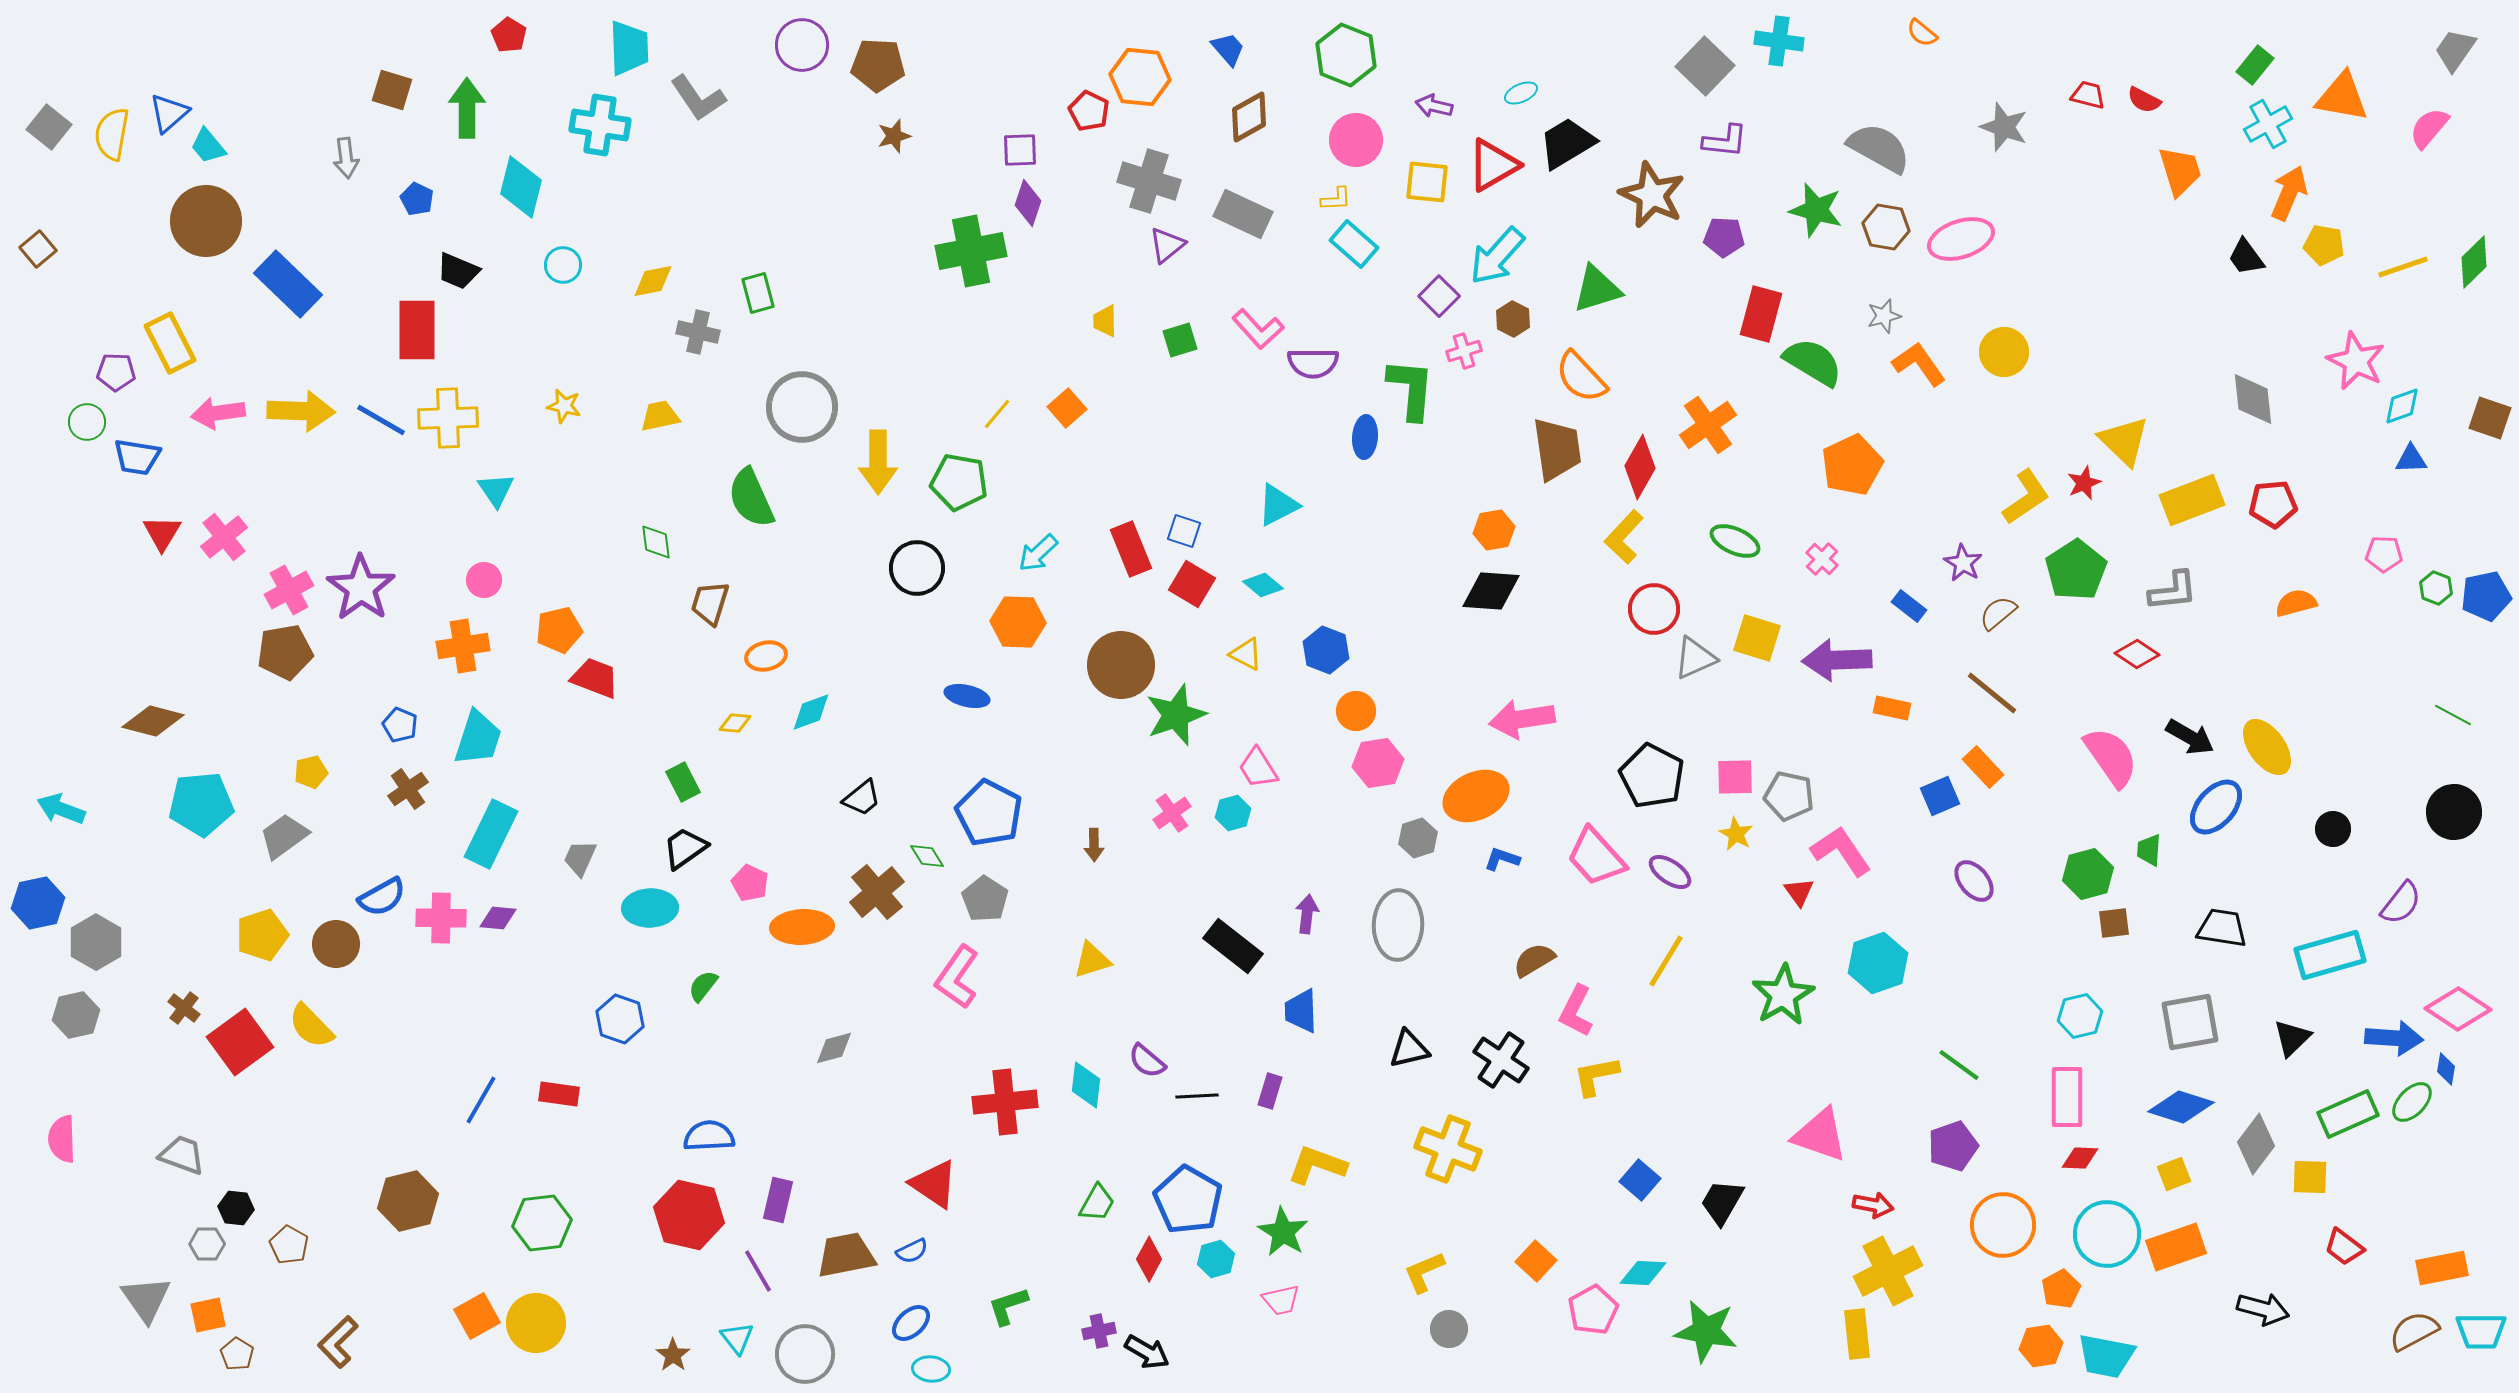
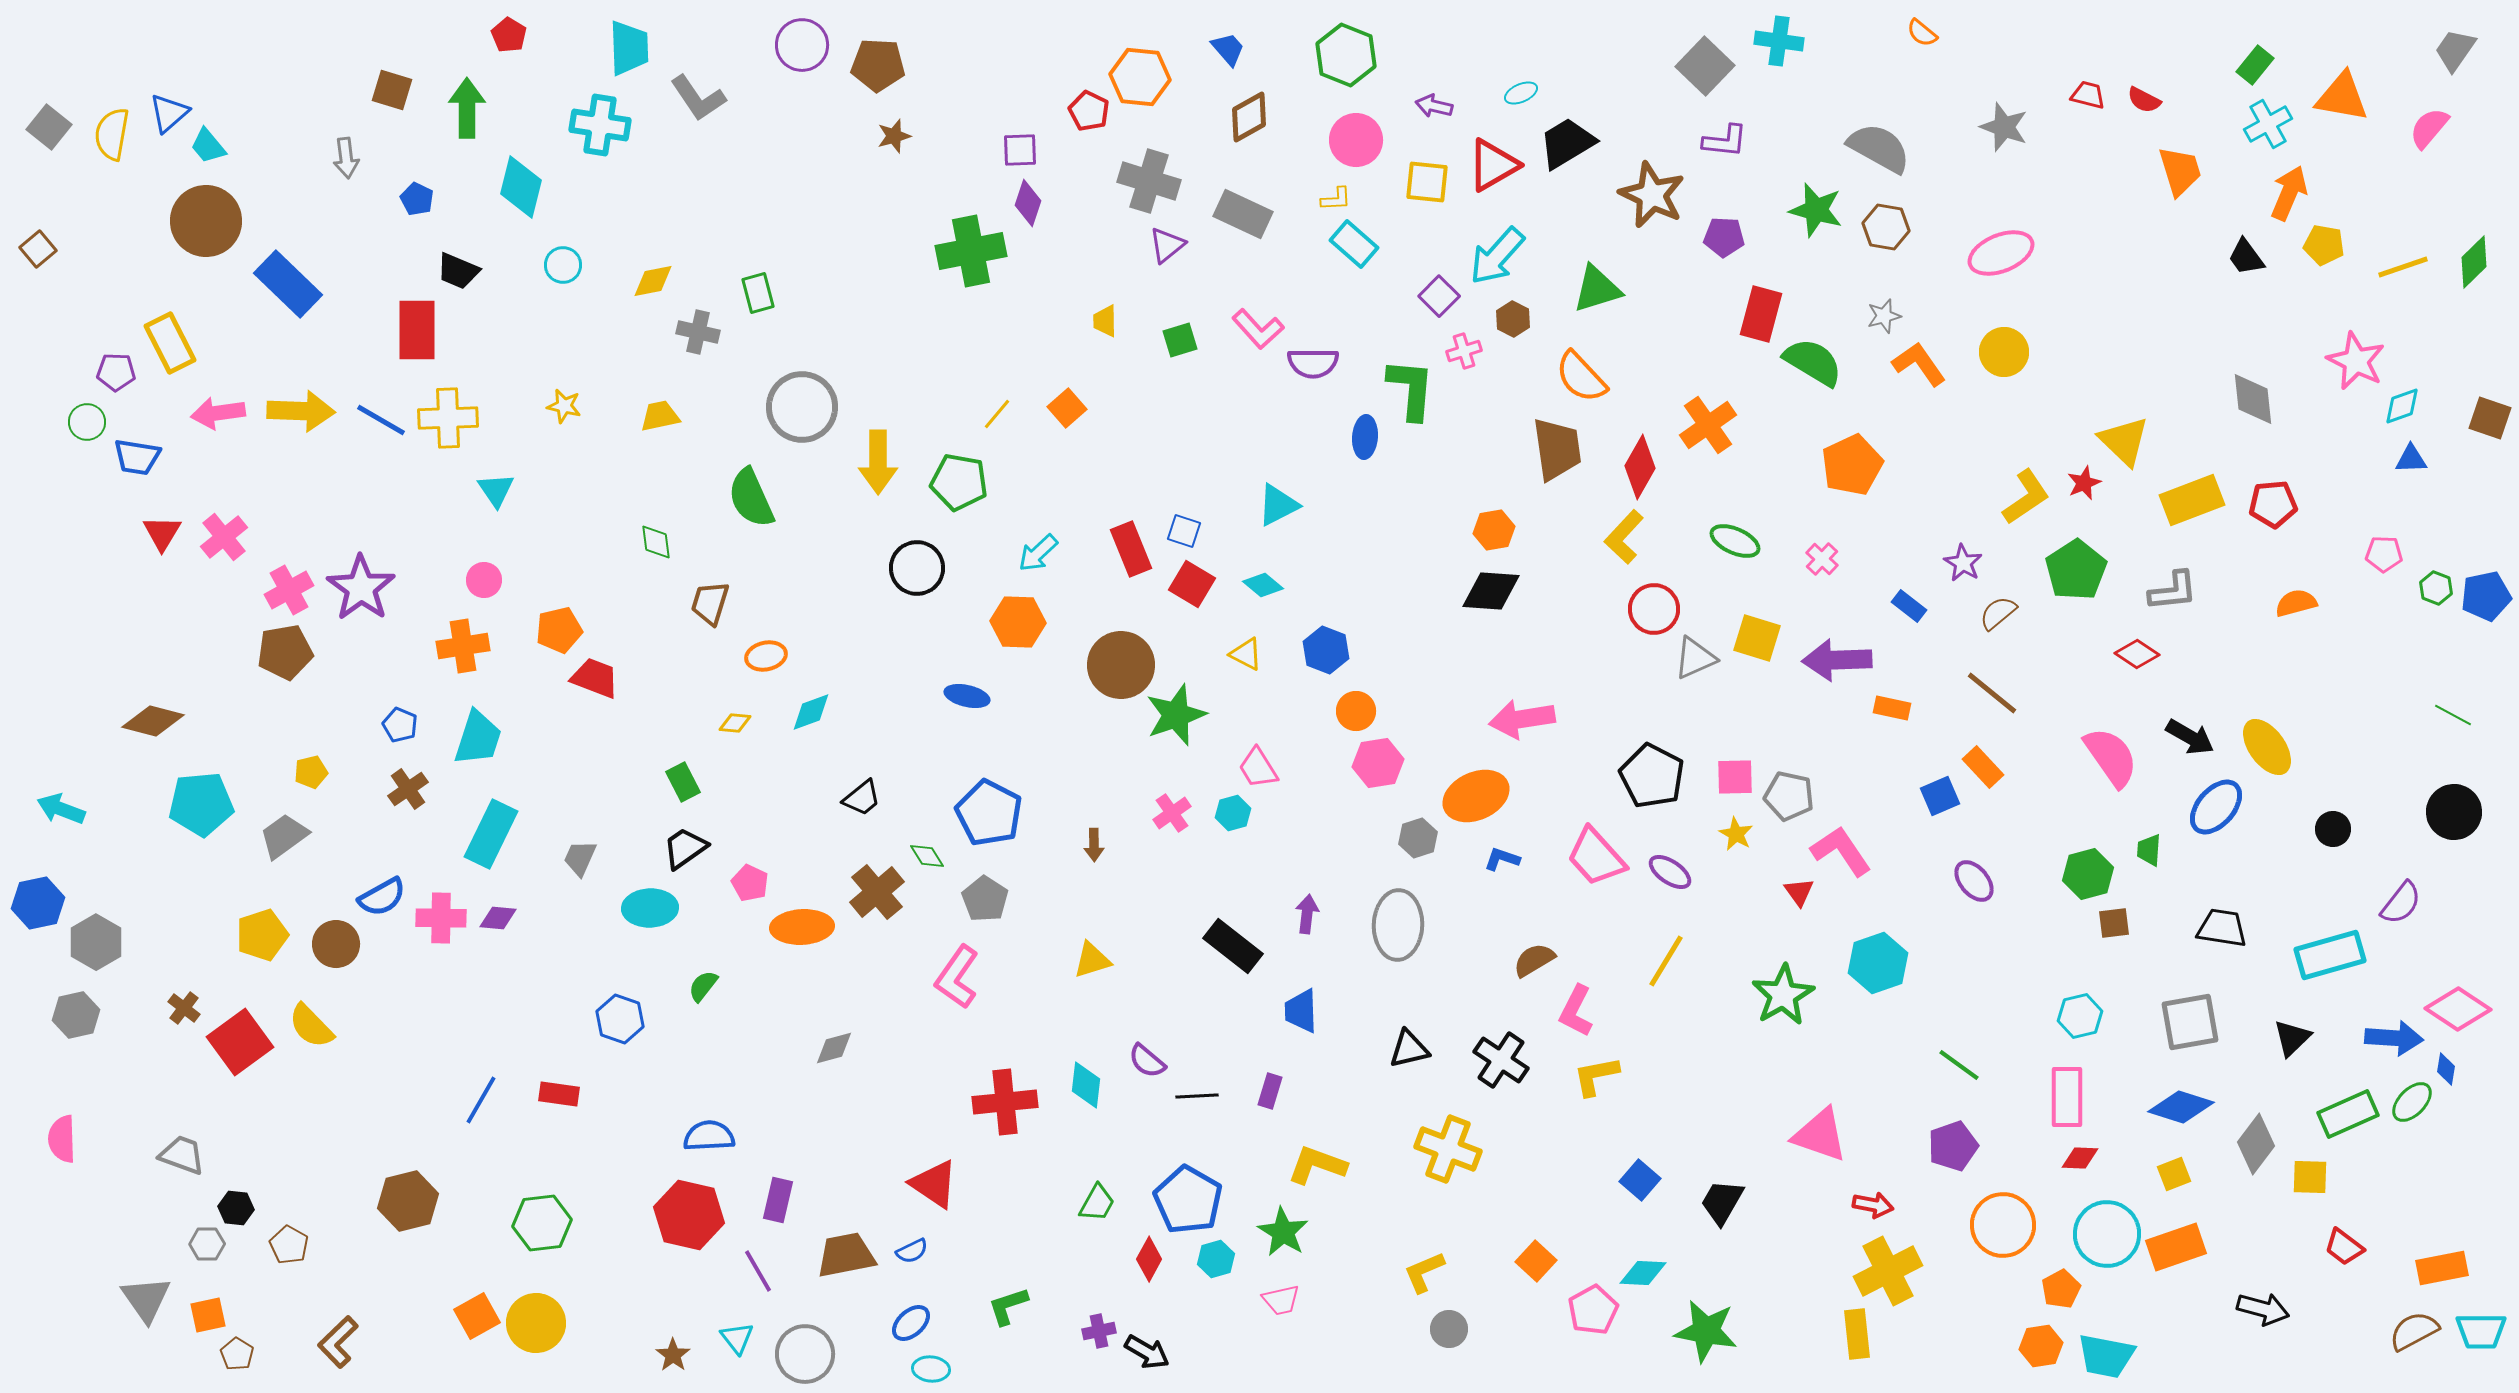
pink ellipse at (1961, 239): moved 40 px right, 14 px down; rotated 4 degrees counterclockwise
